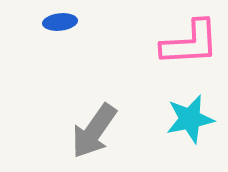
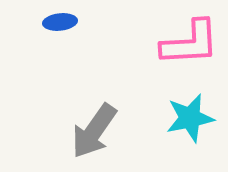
cyan star: moved 1 px up
